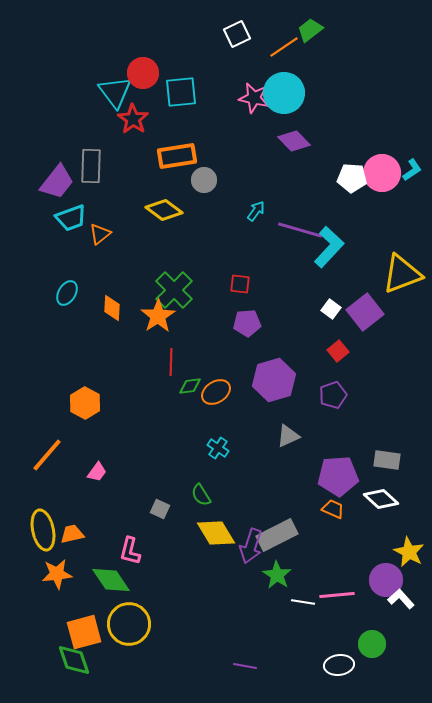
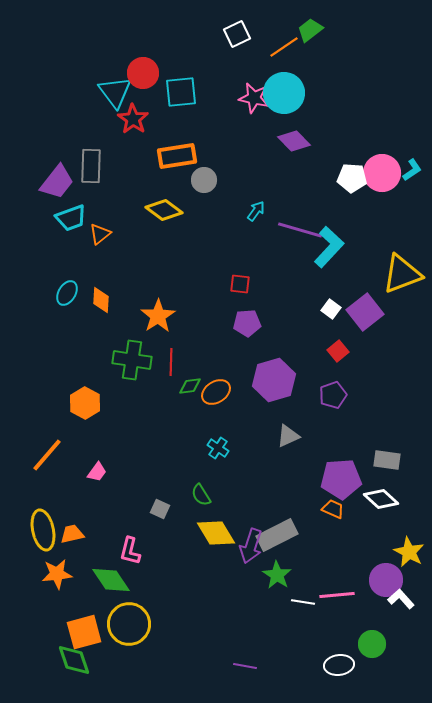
green cross at (174, 290): moved 42 px left, 70 px down; rotated 36 degrees counterclockwise
orange diamond at (112, 308): moved 11 px left, 8 px up
purple pentagon at (338, 476): moved 3 px right, 3 px down
